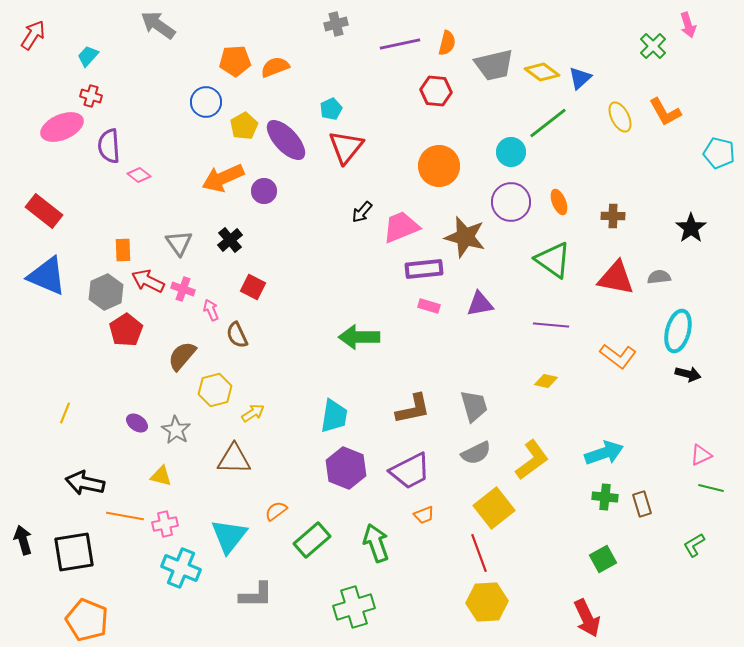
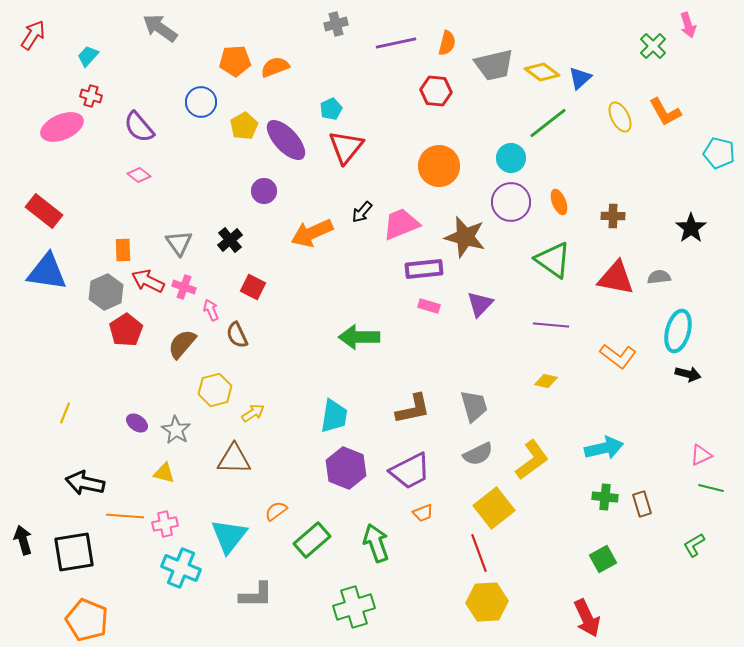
gray arrow at (158, 25): moved 2 px right, 3 px down
purple line at (400, 44): moved 4 px left, 1 px up
blue circle at (206, 102): moved 5 px left
purple semicircle at (109, 146): moved 30 px right, 19 px up; rotated 36 degrees counterclockwise
cyan circle at (511, 152): moved 6 px down
orange arrow at (223, 178): moved 89 px right, 55 px down
pink trapezoid at (401, 227): moved 3 px up
blue triangle at (47, 276): moved 4 px up; rotated 15 degrees counterclockwise
pink cross at (183, 289): moved 1 px right, 2 px up
purple triangle at (480, 304): rotated 36 degrees counterclockwise
brown semicircle at (182, 356): moved 12 px up
gray semicircle at (476, 453): moved 2 px right, 1 px down
cyan arrow at (604, 453): moved 5 px up; rotated 6 degrees clockwise
yellow triangle at (161, 476): moved 3 px right, 3 px up
orange trapezoid at (424, 515): moved 1 px left, 2 px up
orange line at (125, 516): rotated 6 degrees counterclockwise
